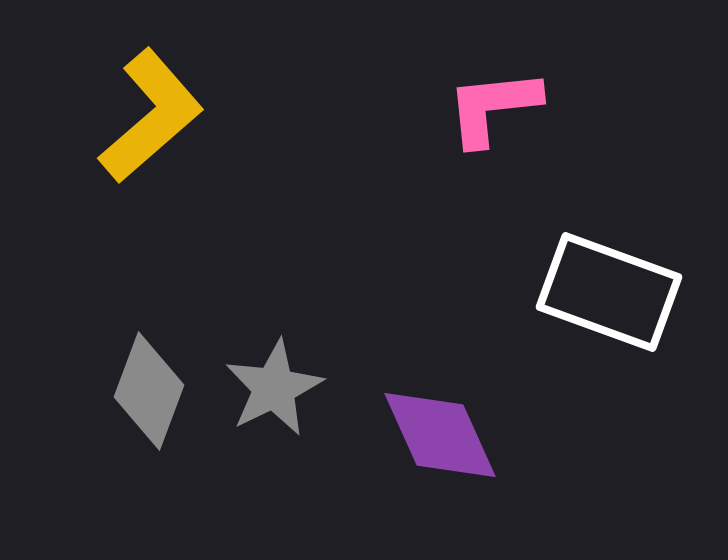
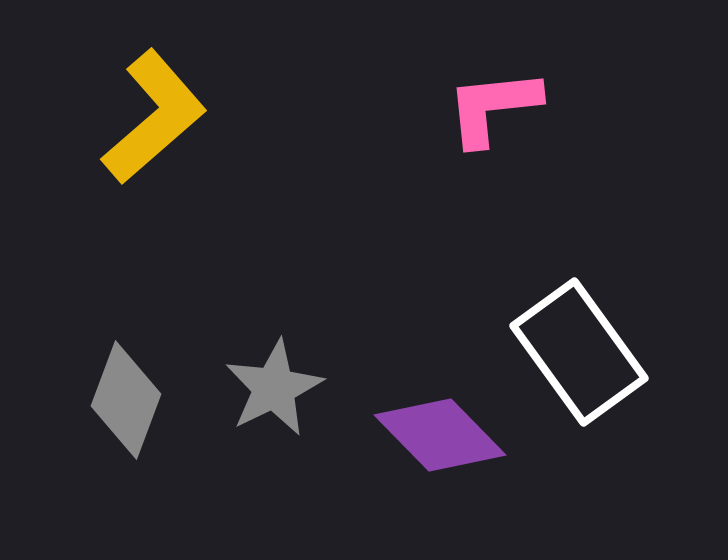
yellow L-shape: moved 3 px right, 1 px down
white rectangle: moved 30 px left, 60 px down; rotated 34 degrees clockwise
gray diamond: moved 23 px left, 9 px down
purple diamond: rotated 20 degrees counterclockwise
